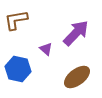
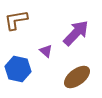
purple triangle: moved 2 px down
